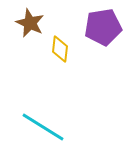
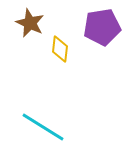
purple pentagon: moved 1 px left
